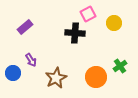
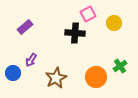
purple arrow: rotated 64 degrees clockwise
